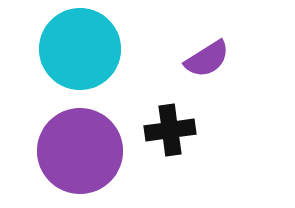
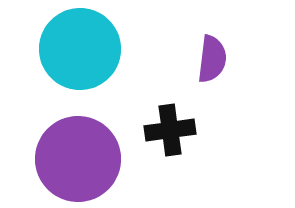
purple semicircle: moved 5 px right; rotated 51 degrees counterclockwise
purple circle: moved 2 px left, 8 px down
